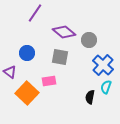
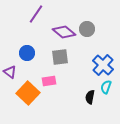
purple line: moved 1 px right, 1 px down
gray circle: moved 2 px left, 11 px up
gray square: rotated 18 degrees counterclockwise
orange square: moved 1 px right
